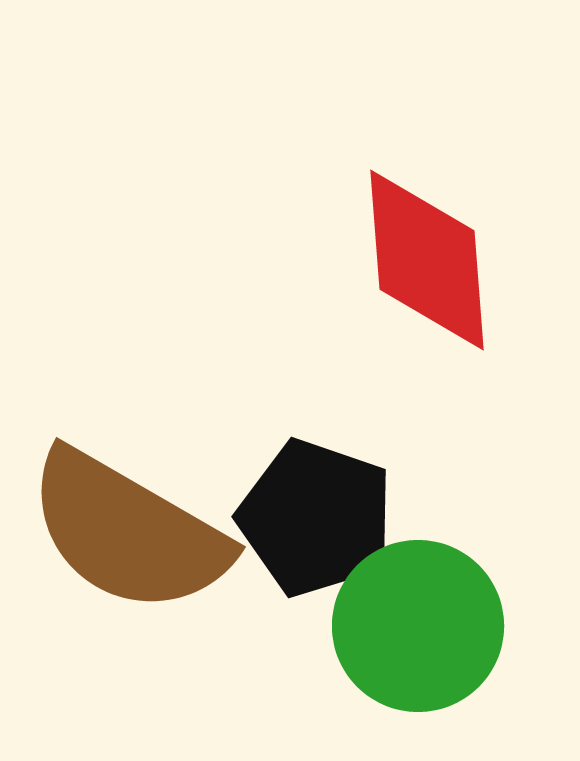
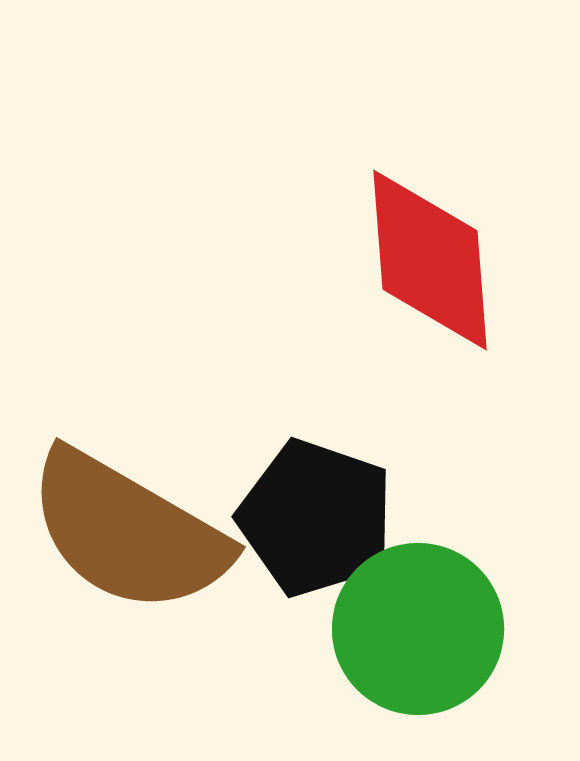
red diamond: moved 3 px right
green circle: moved 3 px down
